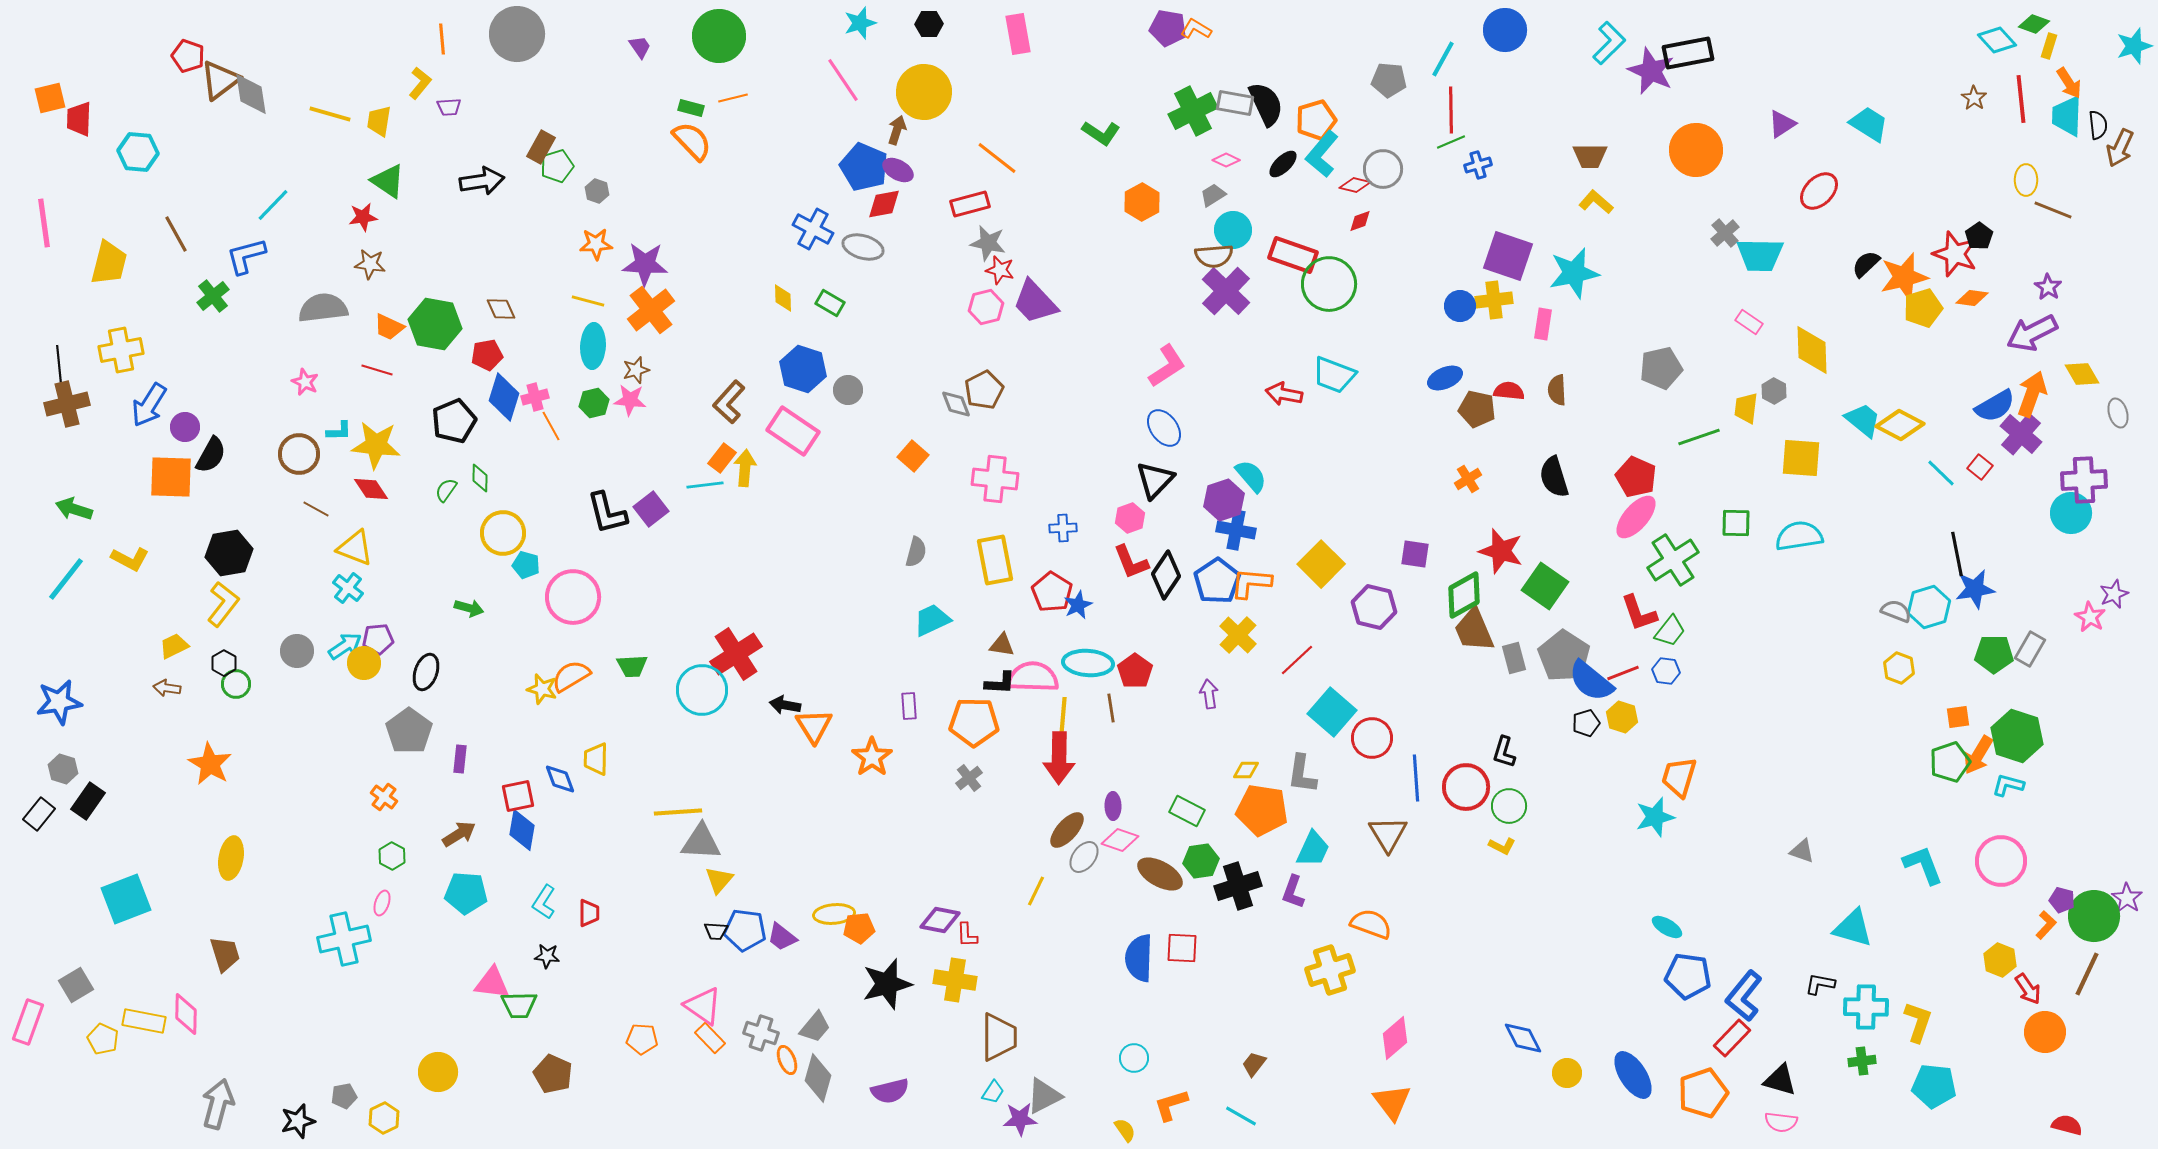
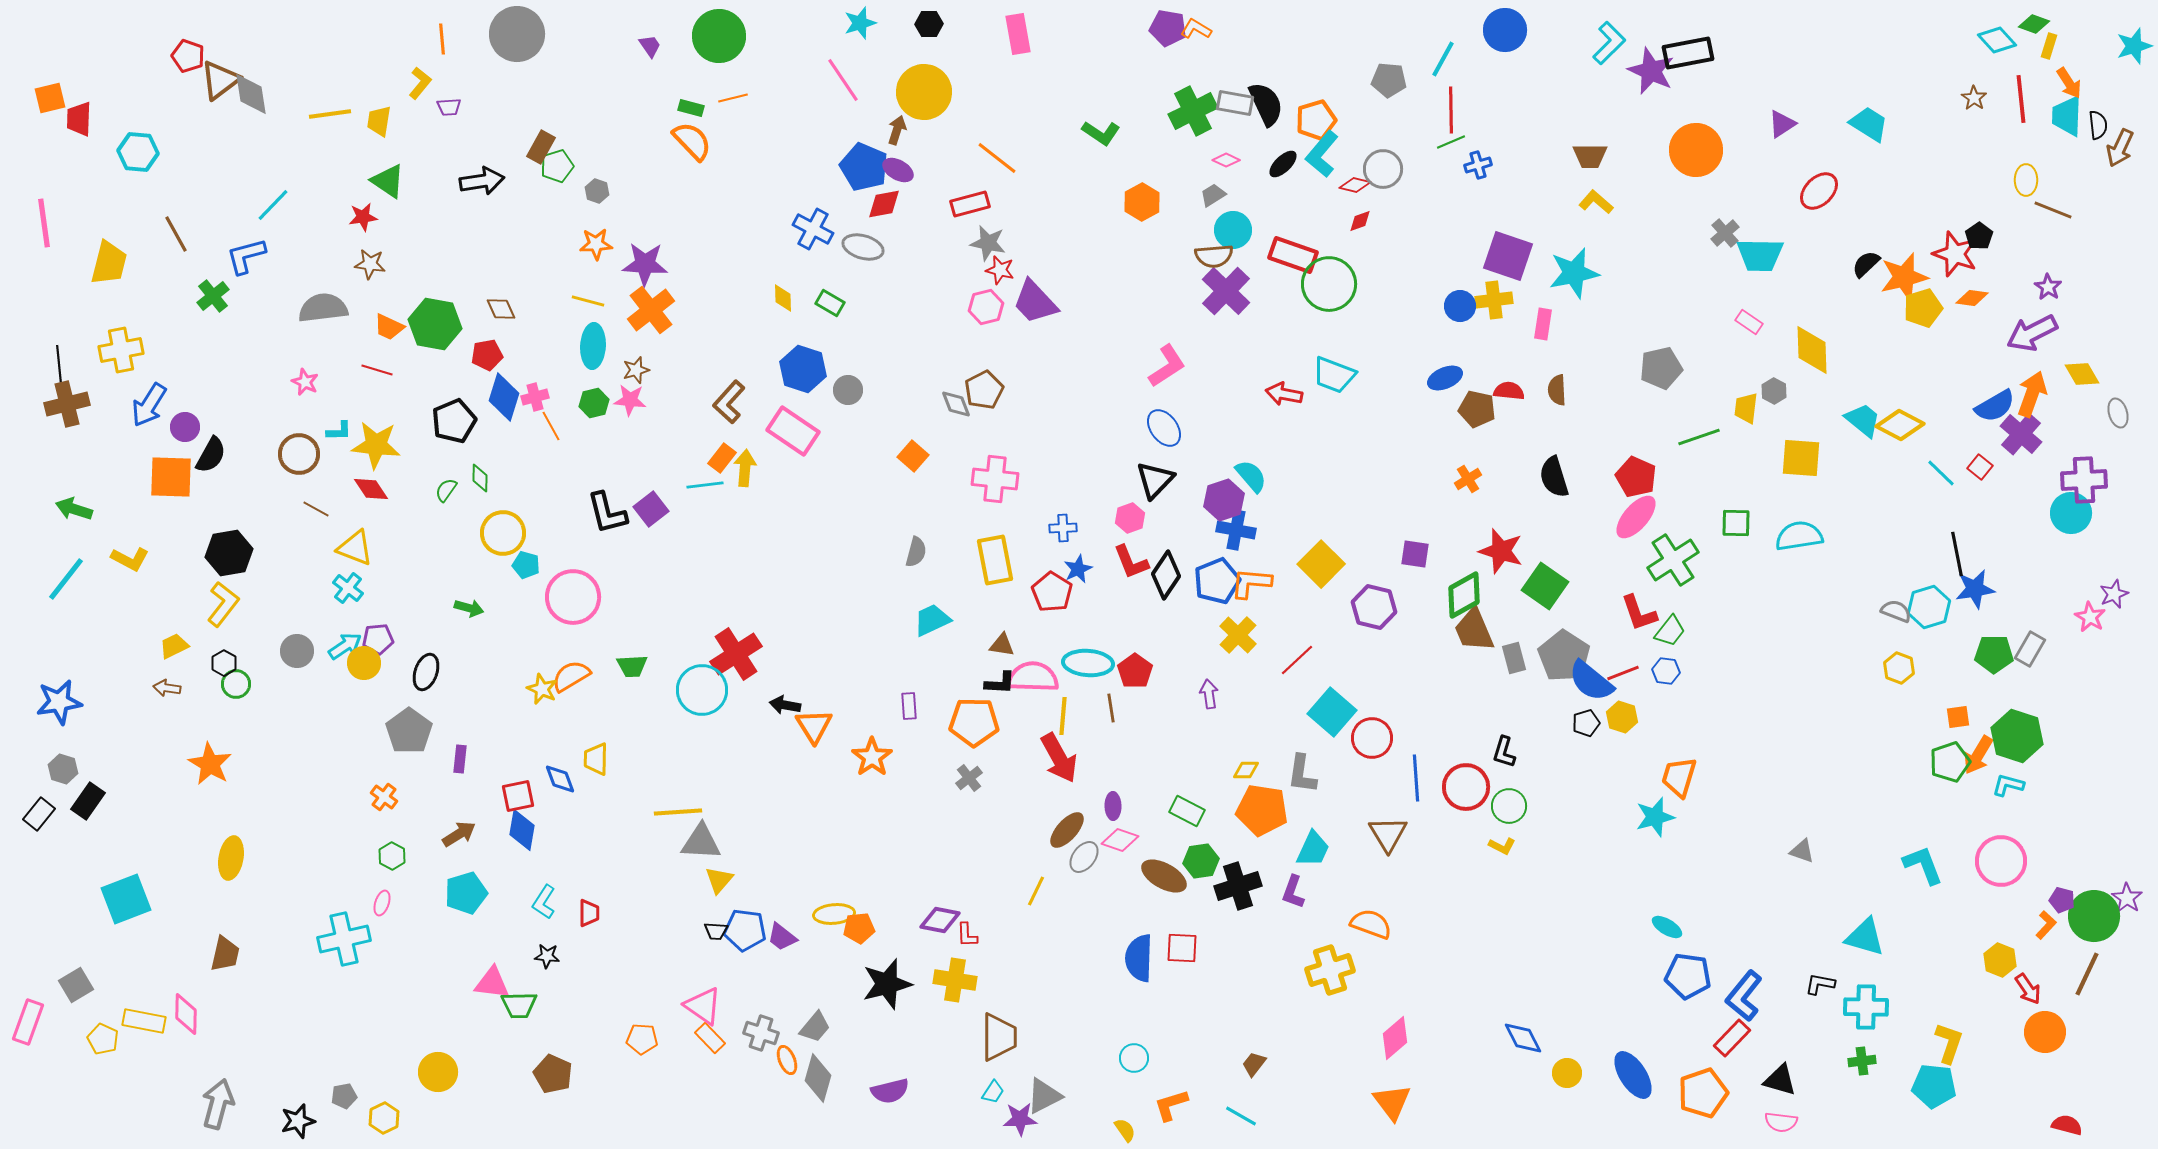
purple trapezoid at (640, 47): moved 10 px right, 1 px up
yellow line at (330, 114): rotated 24 degrees counterclockwise
blue pentagon at (1217, 581): rotated 12 degrees clockwise
blue star at (1078, 605): moved 36 px up
yellow star at (542, 689): rotated 8 degrees clockwise
red arrow at (1059, 758): rotated 30 degrees counterclockwise
brown ellipse at (1160, 874): moved 4 px right, 2 px down
cyan pentagon at (466, 893): rotated 21 degrees counterclockwise
cyan triangle at (1853, 928): moved 12 px right, 9 px down
brown trapezoid at (225, 954): rotated 30 degrees clockwise
yellow L-shape at (1918, 1022): moved 31 px right, 21 px down
